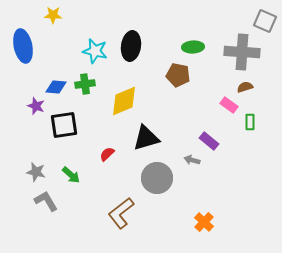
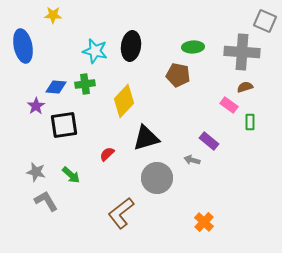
yellow diamond: rotated 24 degrees counterclockwise
purple star: rotated 18 degrees clockwise
